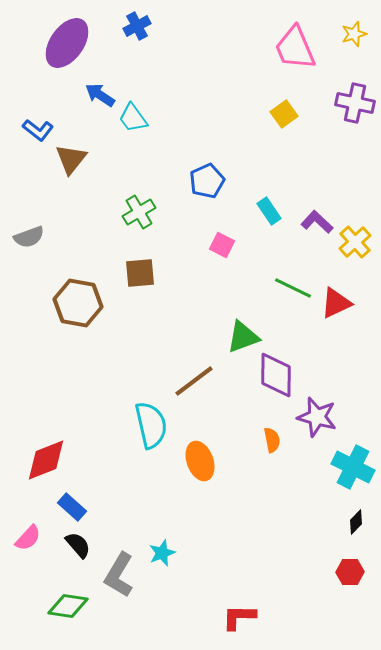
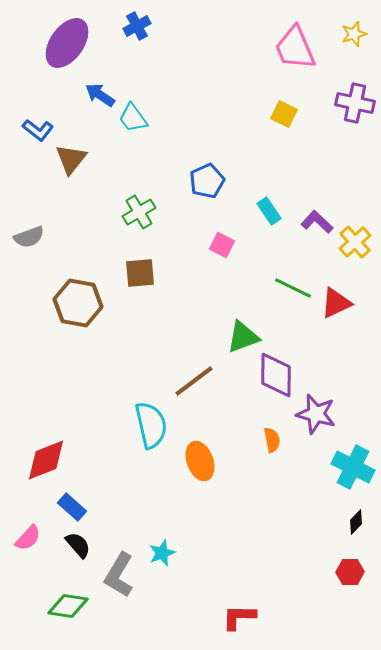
yellow square: rotated 28 degrees counterclockwise
purple star: moved 1 px left, 3 px up
